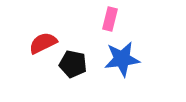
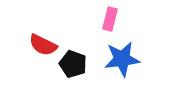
red semicircle: moved 2 px down; rotated 128 degrees counterclockwise
black pentagon: rotated 8 degrees clockwise
